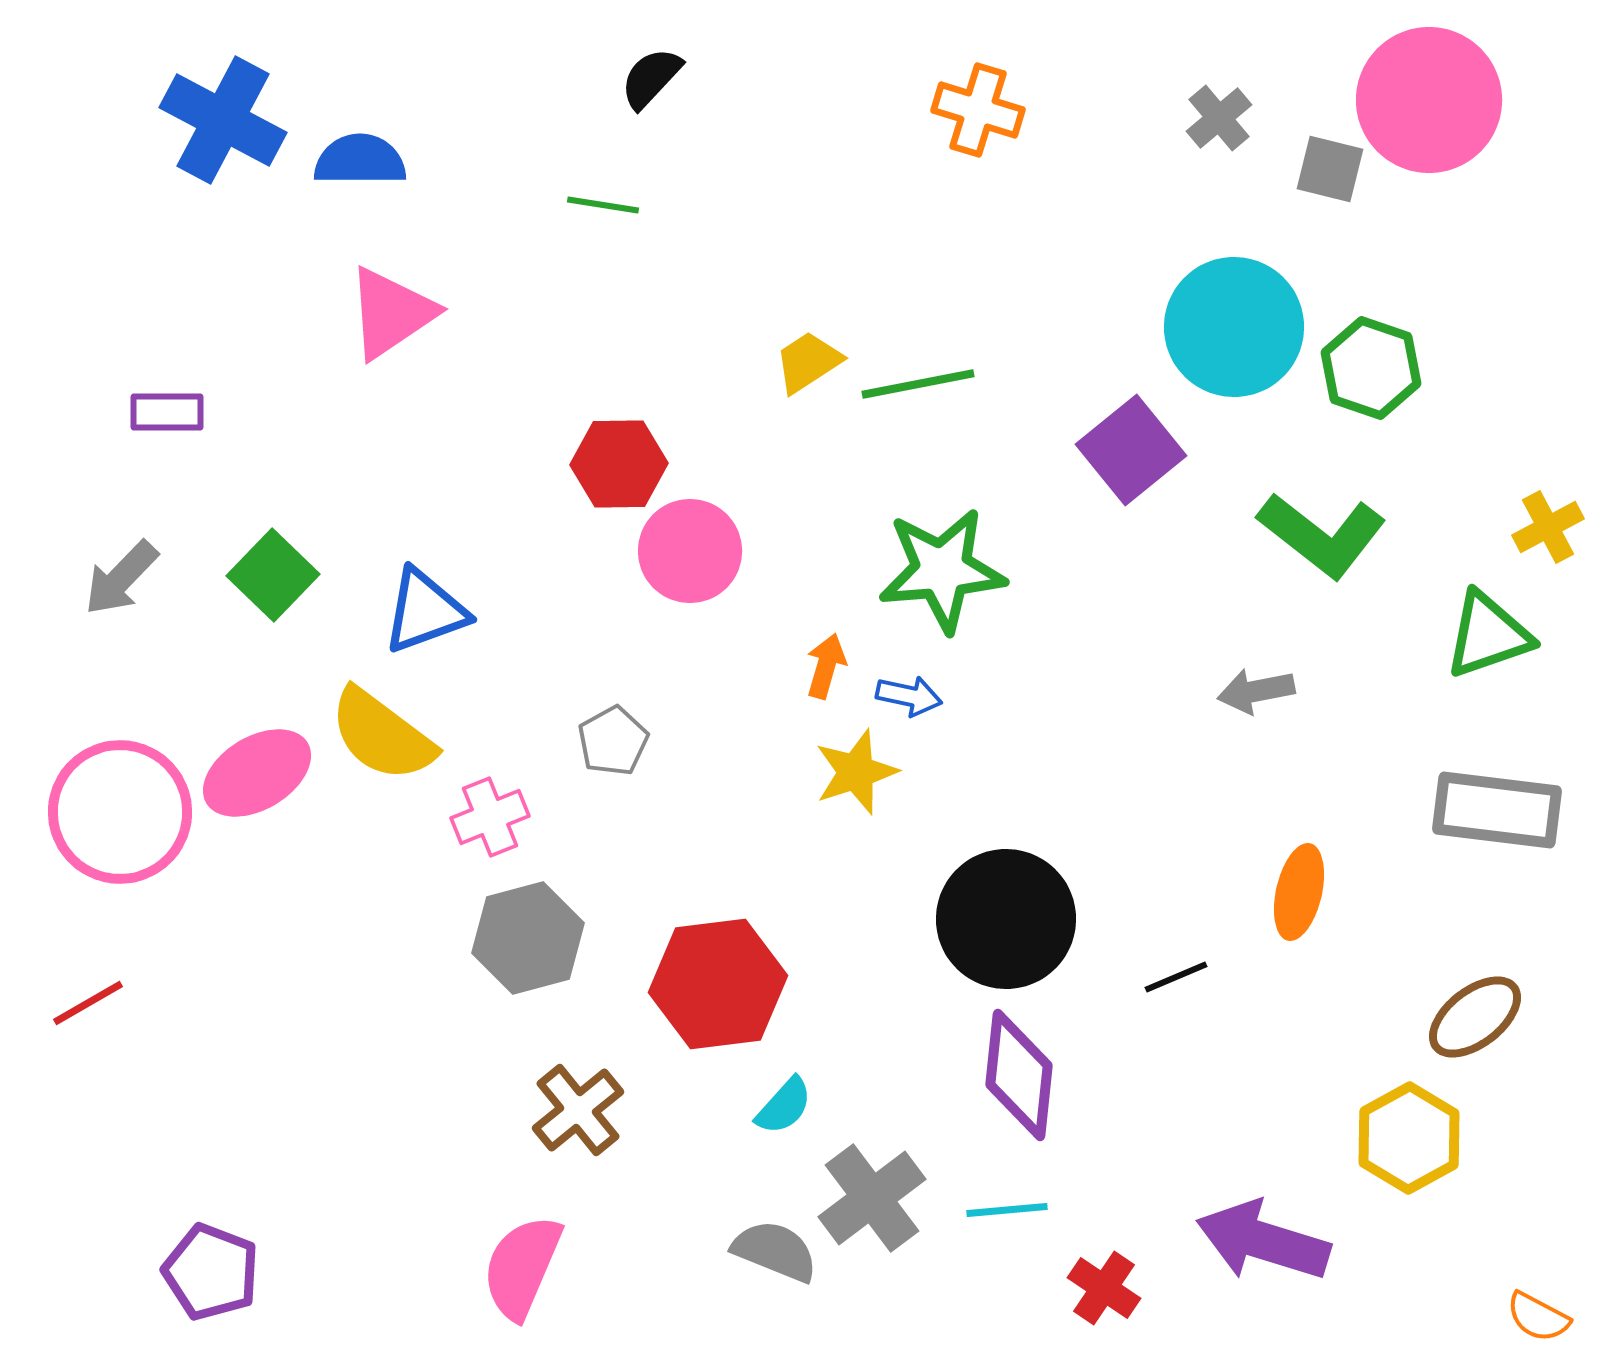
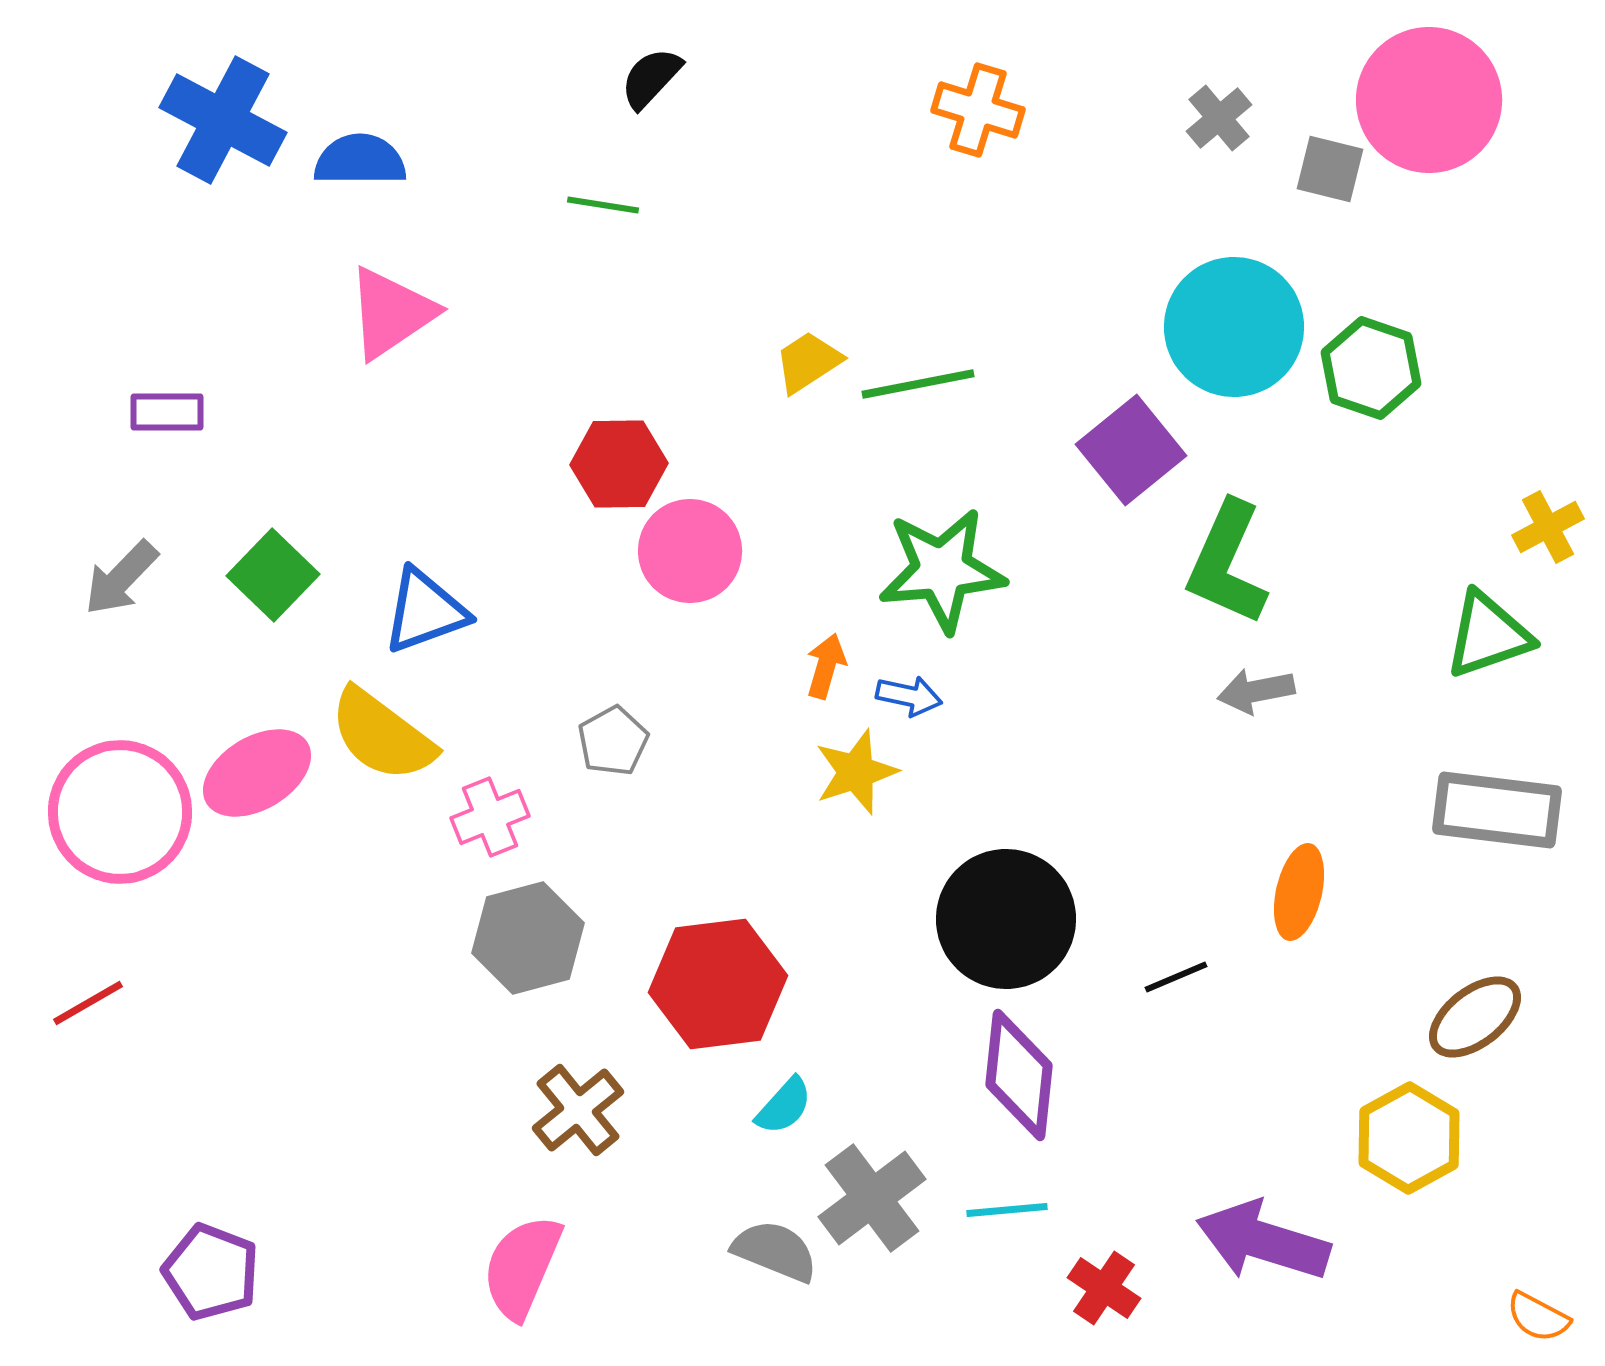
green L-shape at (1322, 535): moved 95 px left, 28 px down; rotated 76 degrees clockwise
